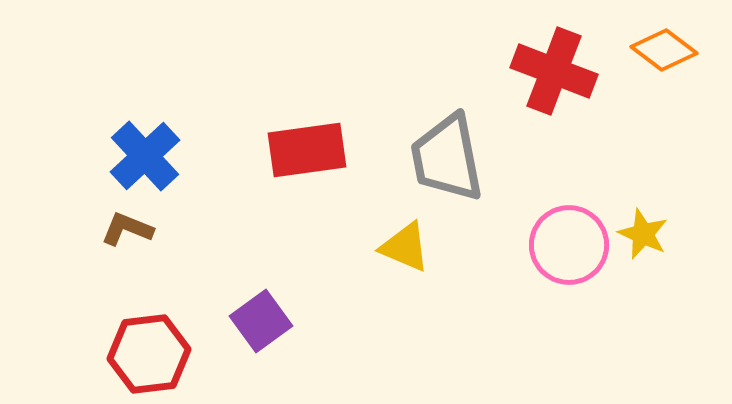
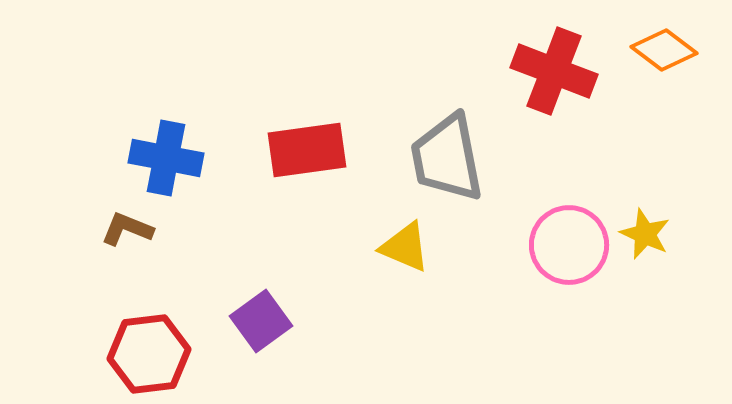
blue cross: moved 21 px right, 2 px down; rotated 36 degrees counterclockwise
yellow star: moved 2 px right
